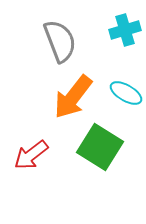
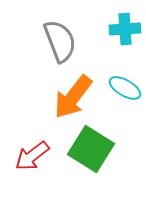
cyan cross: moved 1 px up; rotated 12 degrees clockwise
cyan ellipse: moved 1 px left, 5 px up
green square: moved 9 px left, 2 px down
red arrow: moved 1 px right, 1 px down
